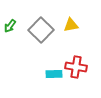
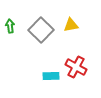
green arrow: rotated 136 degrees clockwise
red cross: rotated 20 degrees clockwise
cyan rectangle: moved 3 px left, 2 px down
